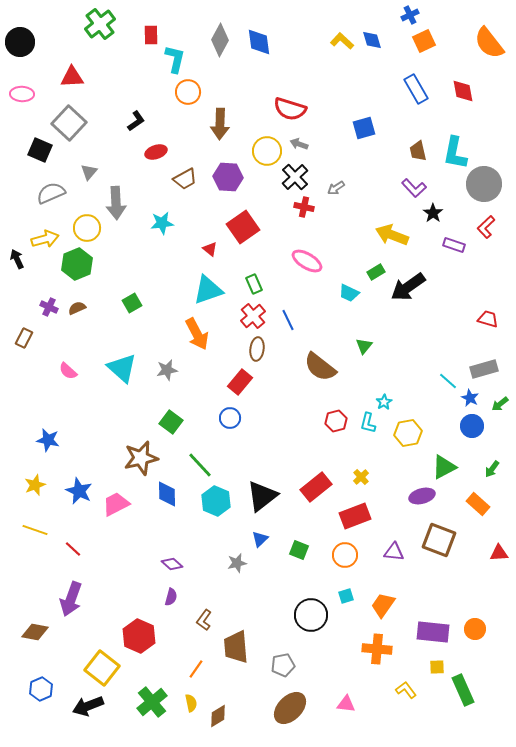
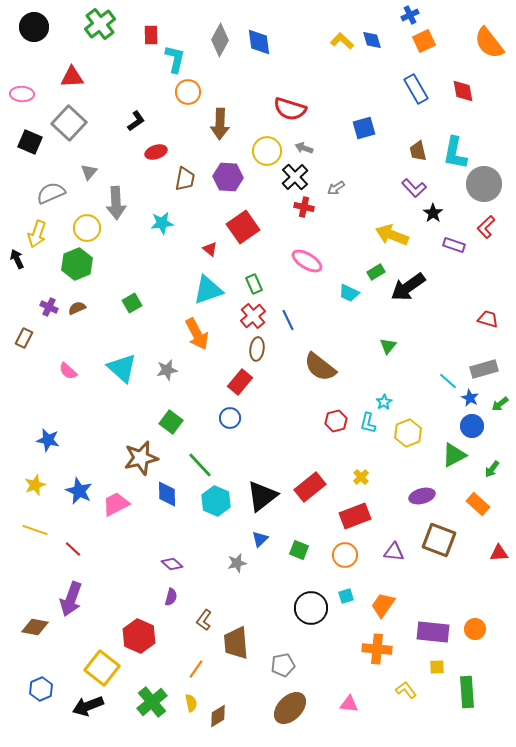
black circle at (20, 42): moved 14 px right, 15 px up
gray arrow at (299, 144): moved 5 px right, 4 px down
black square at (40, 150): moved 10 px left, 8 px up
brown trapezoid at (185, 179): rotated 50 degrees counterclockwise
yellow arrow at (45, 239): moved 8 px left, 5 px up; rotated 124 degrees clockwise
green triangle at (364, 346): moved 24 px right
yellow hexagon at (408, 433): rotated 12 degrees counterclockwise
green triangle at (444, 467): moved 10 px right, 12 px up
red rectangle at (316, 487): moved 6 px left
black circle at (311, 615): moved 7 px up
brown diamond at (35, 632): moved 5 px up
brown trapezoid at (236, 647): moved 4 px up
green rectangle at (463, 690): moved 4 px right, 2 px down; rotated 20 degrees clockwise
pink triangle at (346, 704): moved 3 px right
